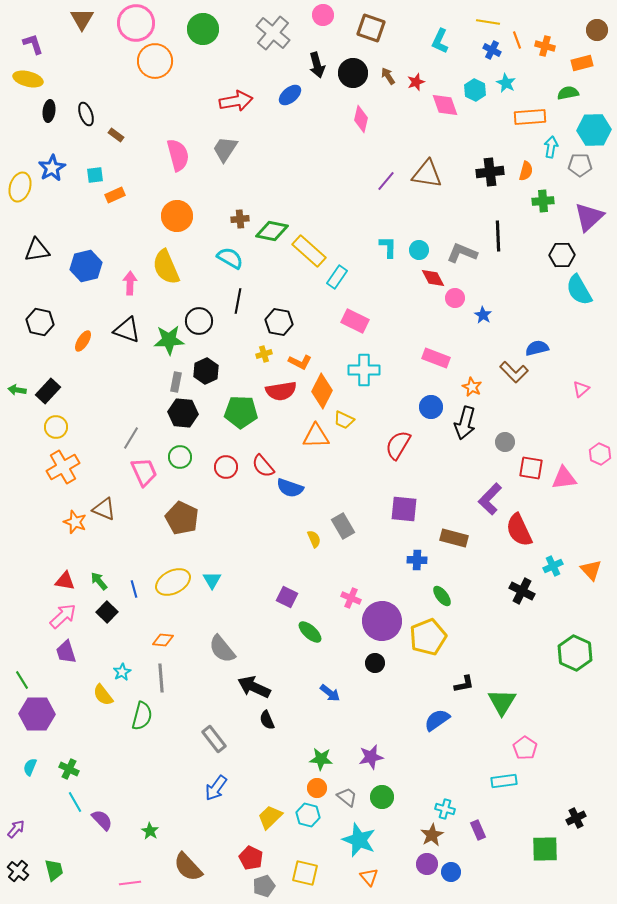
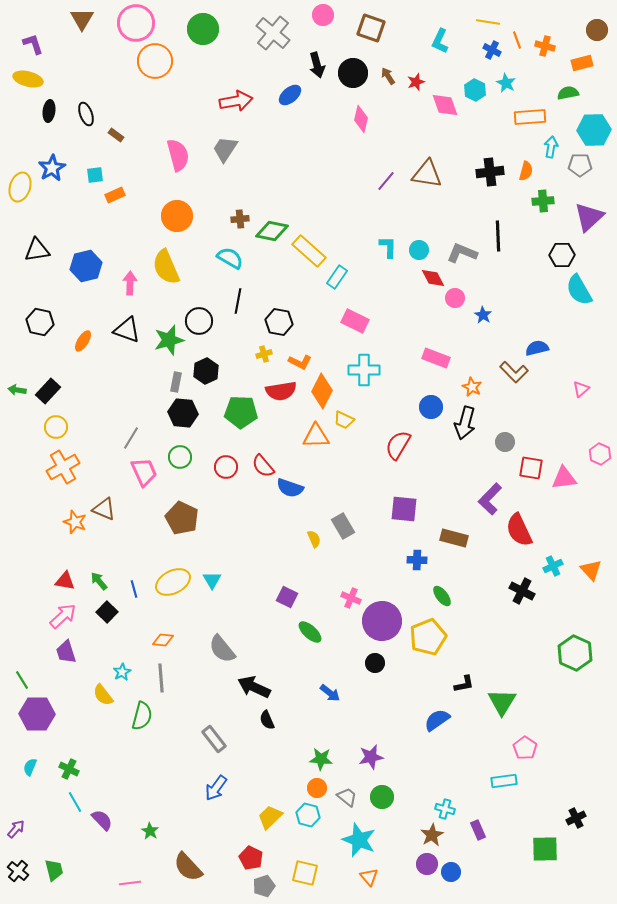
green star at (169, 340): rotated 12 degrees counterclockwise
